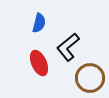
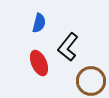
black L-shape: rotated 12 degrees counterclockwise
brown circle: moved 1 px right, 3 px down
